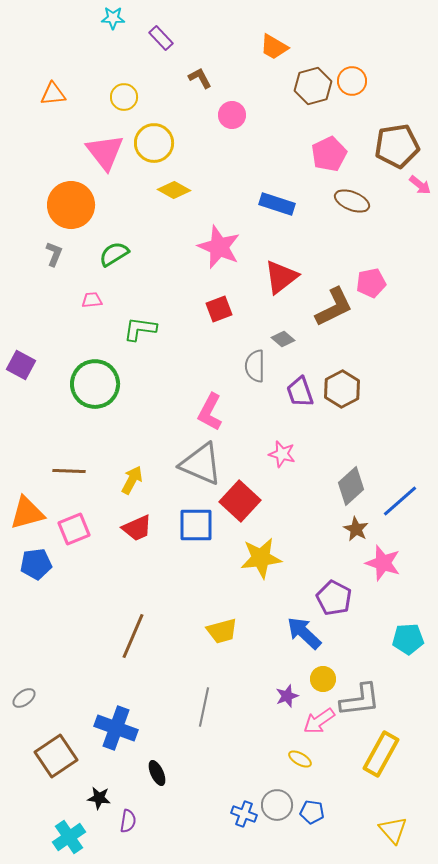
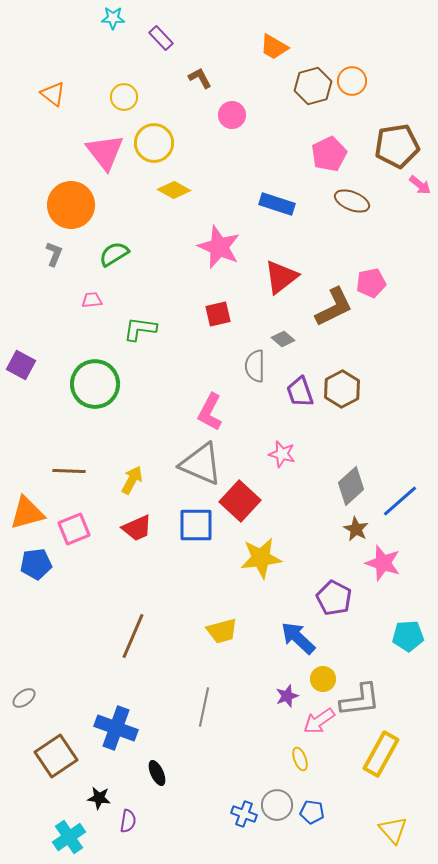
orange triangle at (53, 94): rotated 44 degrees clockwise
red square at (219, 309): moved 1 px left, 5 px down; rotated 8 degrees clockwise
blue arrow at (304, 633): moved 6 px left, 5 px down
cyan pentagon at (408, 639): moved 3 px up
yellow ellipse at (300, 759): rotated 40 degrees clockwise
